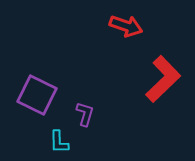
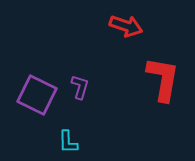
red L-shape: rotated 36 degrees counterclockwise
purple L-shape: moved 5 px left, 27 px up
cyan L-shape: moved 9 px right
